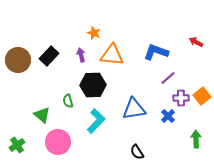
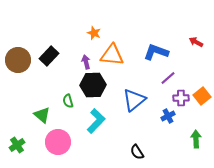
purple arrow: moved 5 px right, 7 px down
blue triangle: moved 9 px up; rotated 30 degrees counterclockwise
blue cross: rotated 16 degrees clockwise
